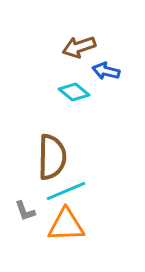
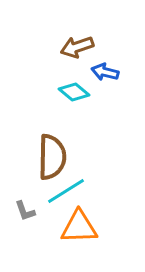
brown arrow: moved 2 px left
blue arrow: moved 1 px left, 1 px down
cyan line: rotated 9 degrees counterclockwise
orange triangle: moved 13 px right, 2 px down
